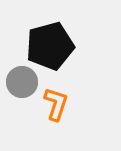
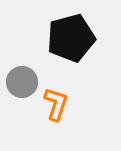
black pentagon: moved 21 px right, 8 px up
